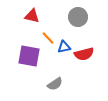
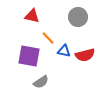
blue triangle: moved 4 px down; rotated 24 degrees clockwise
red semicircle: moved 1 px right, 1 px down
gray semicircle: moved 14 px left, 2 px up
